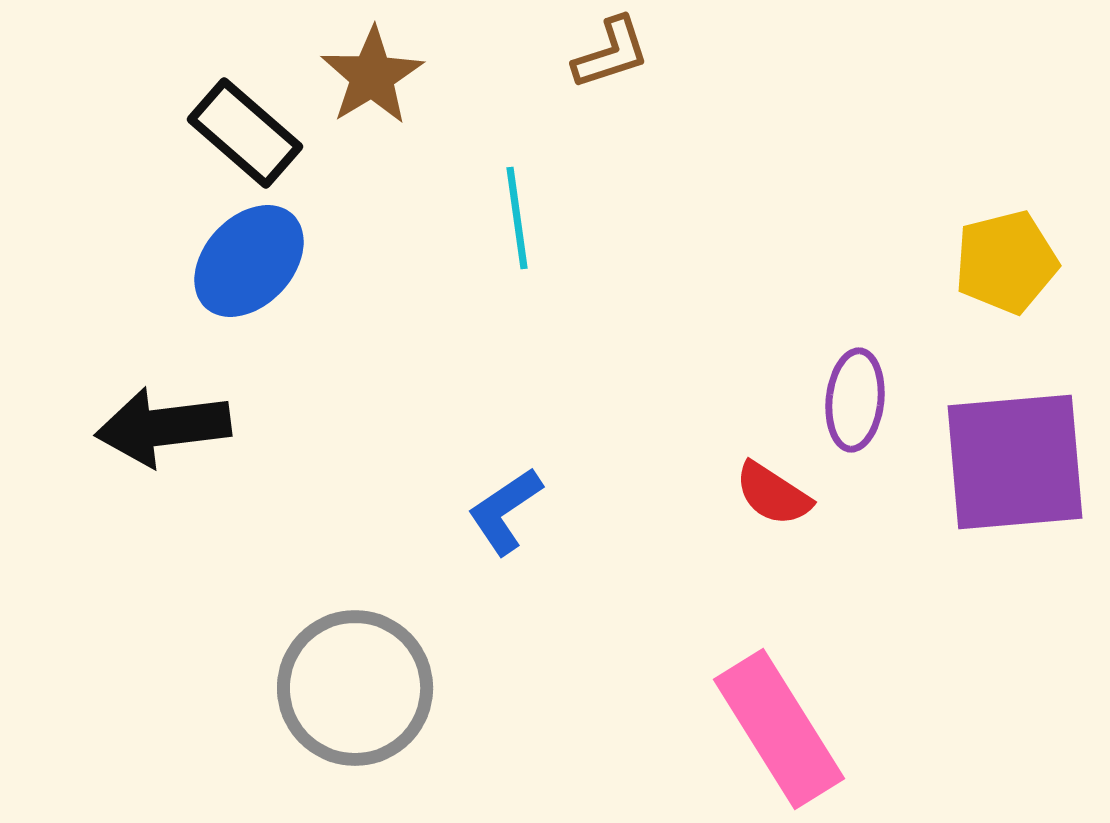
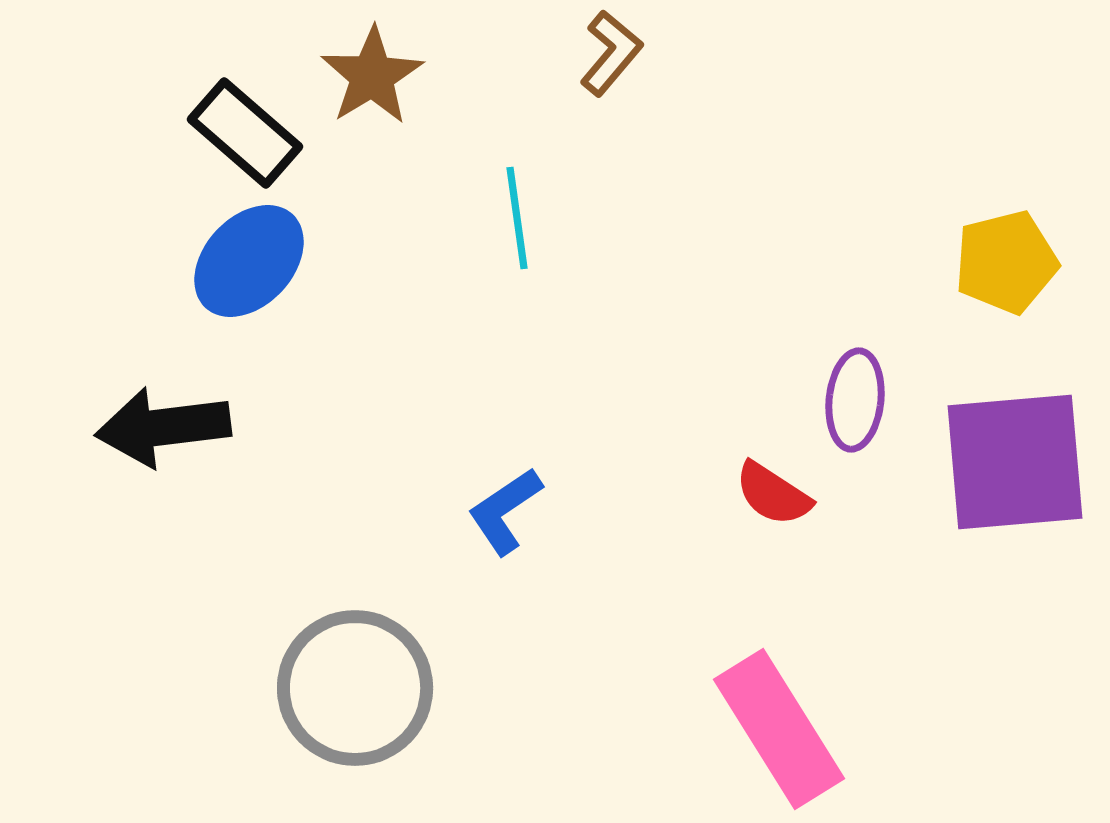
brown L-shape: rotated 32 degrees counterclockwise
